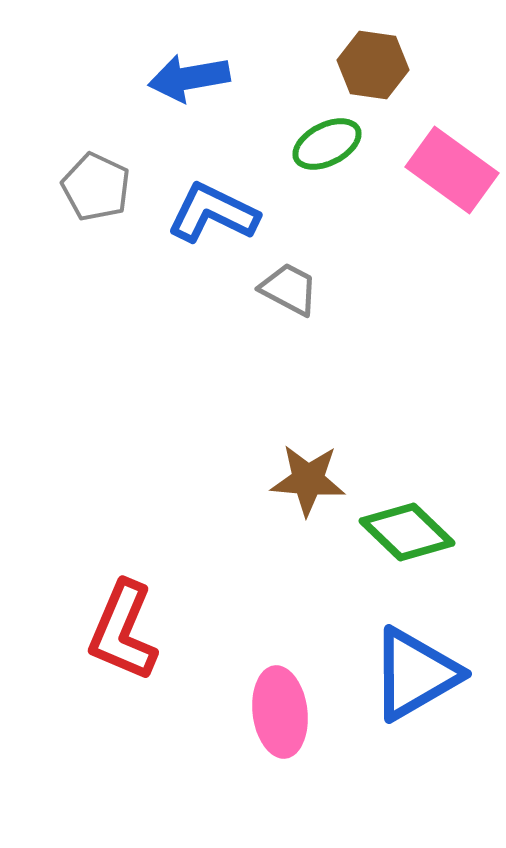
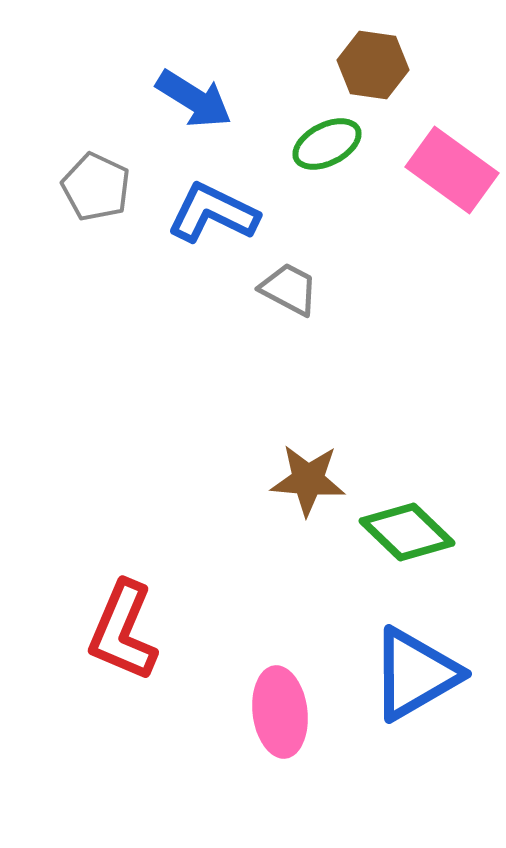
blue arrow: moved 5 px right, 21 px down; rotated 138 degrees counterclockwise
